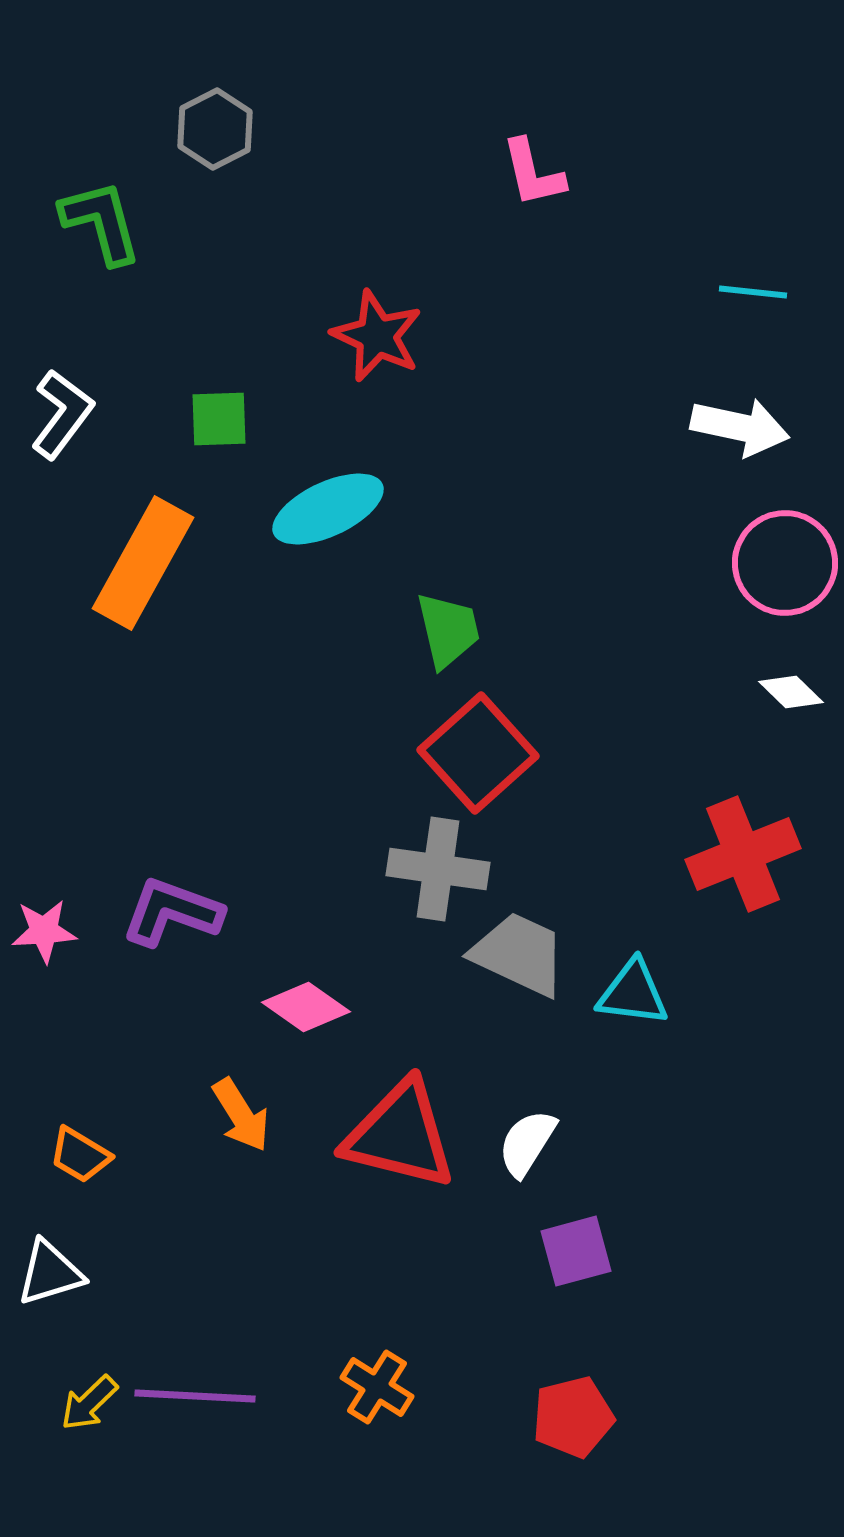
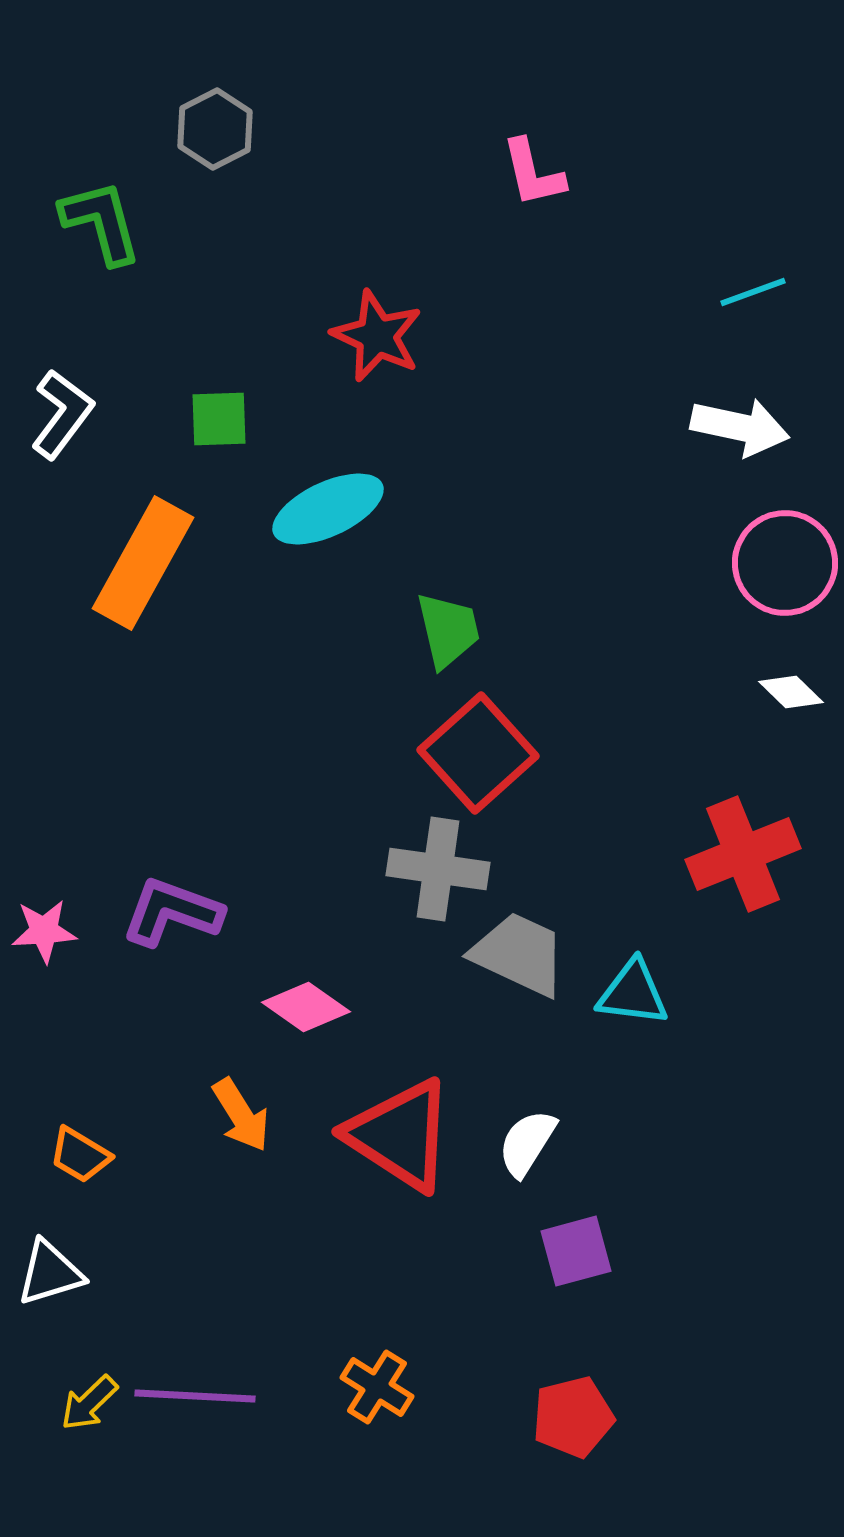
cyan line: rotated 26 degrees counterclockwise
red triangle: rotated 19 degrees clockwise
